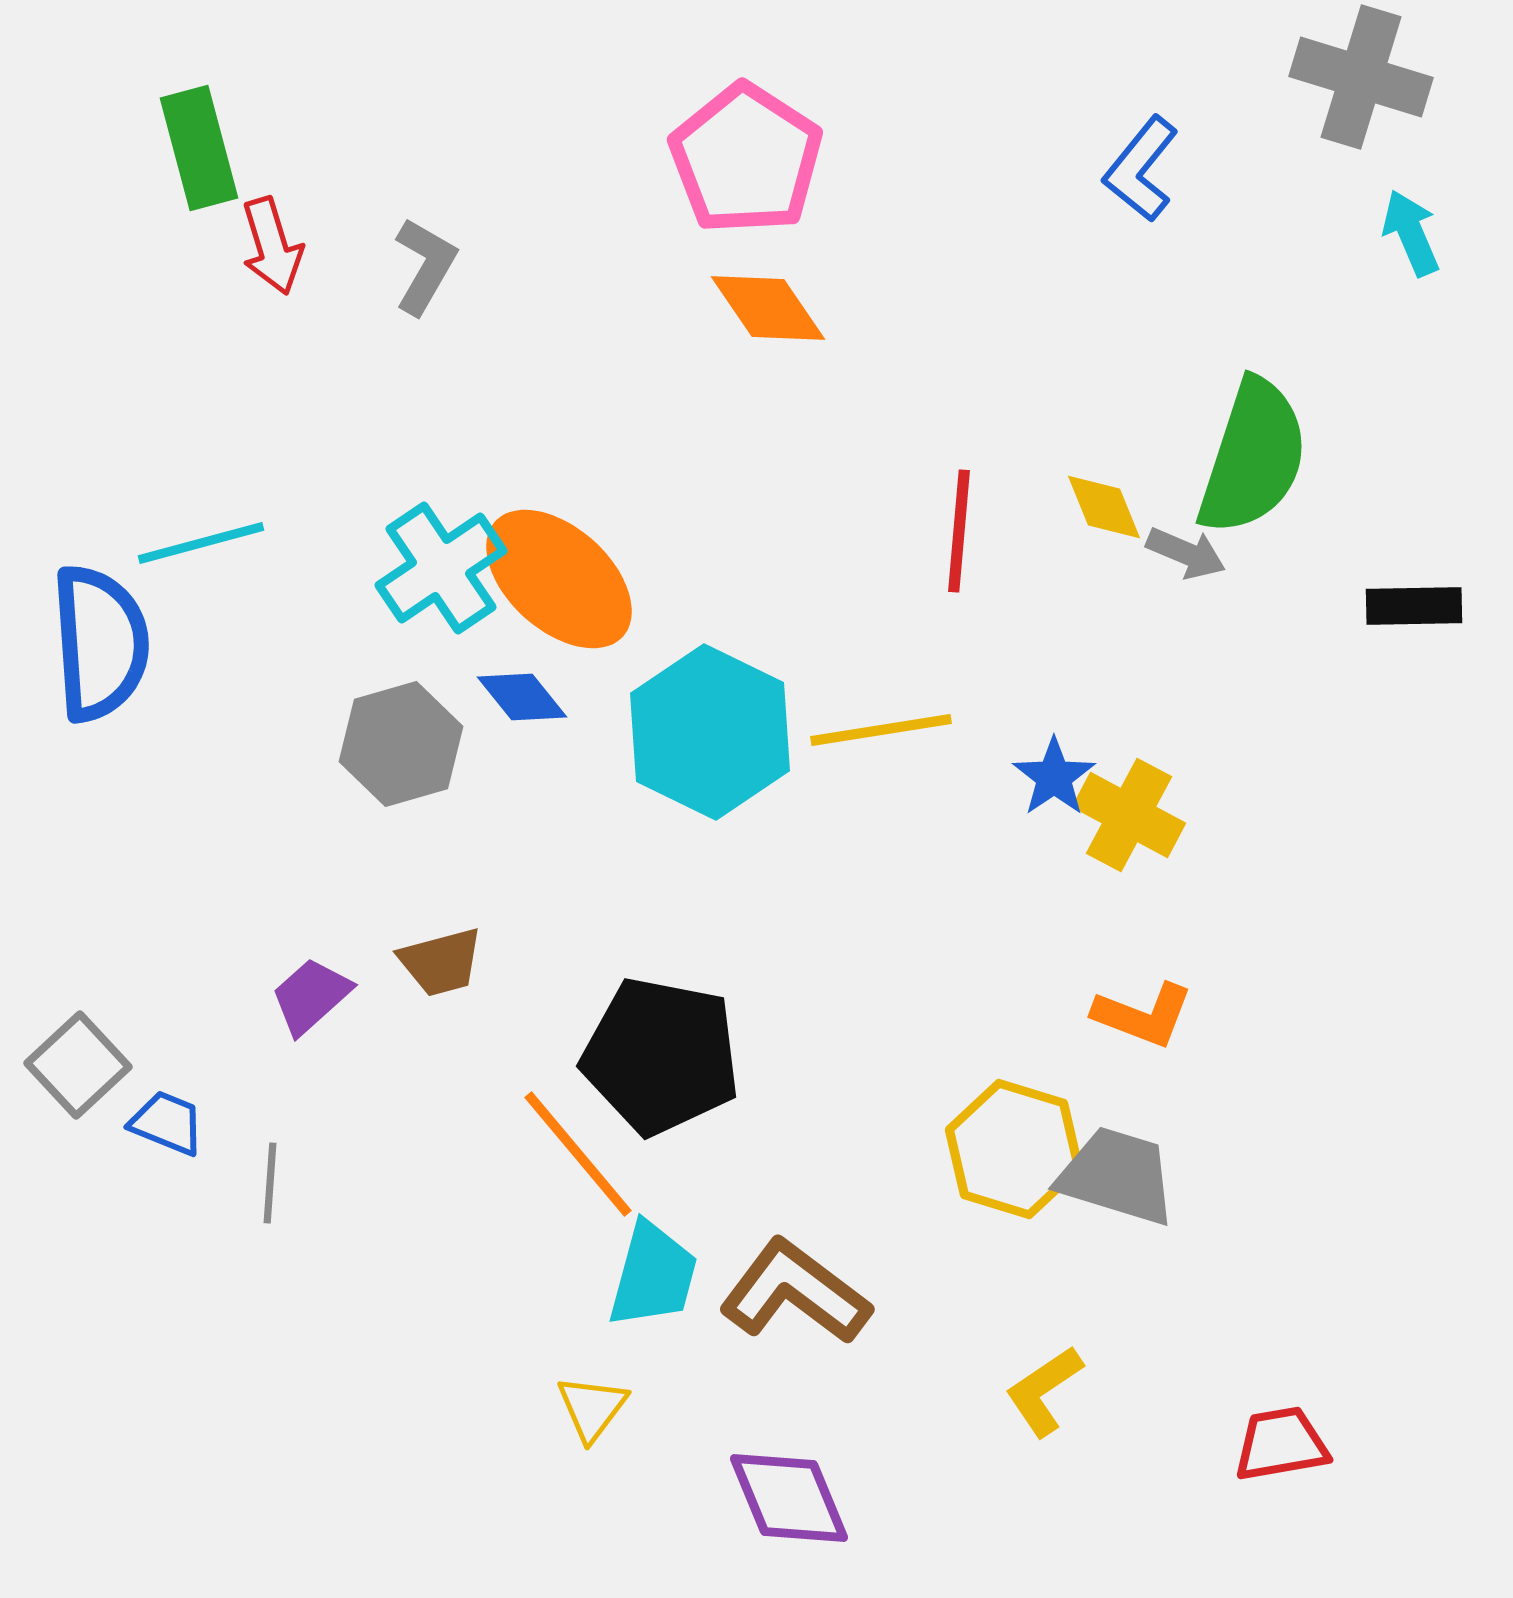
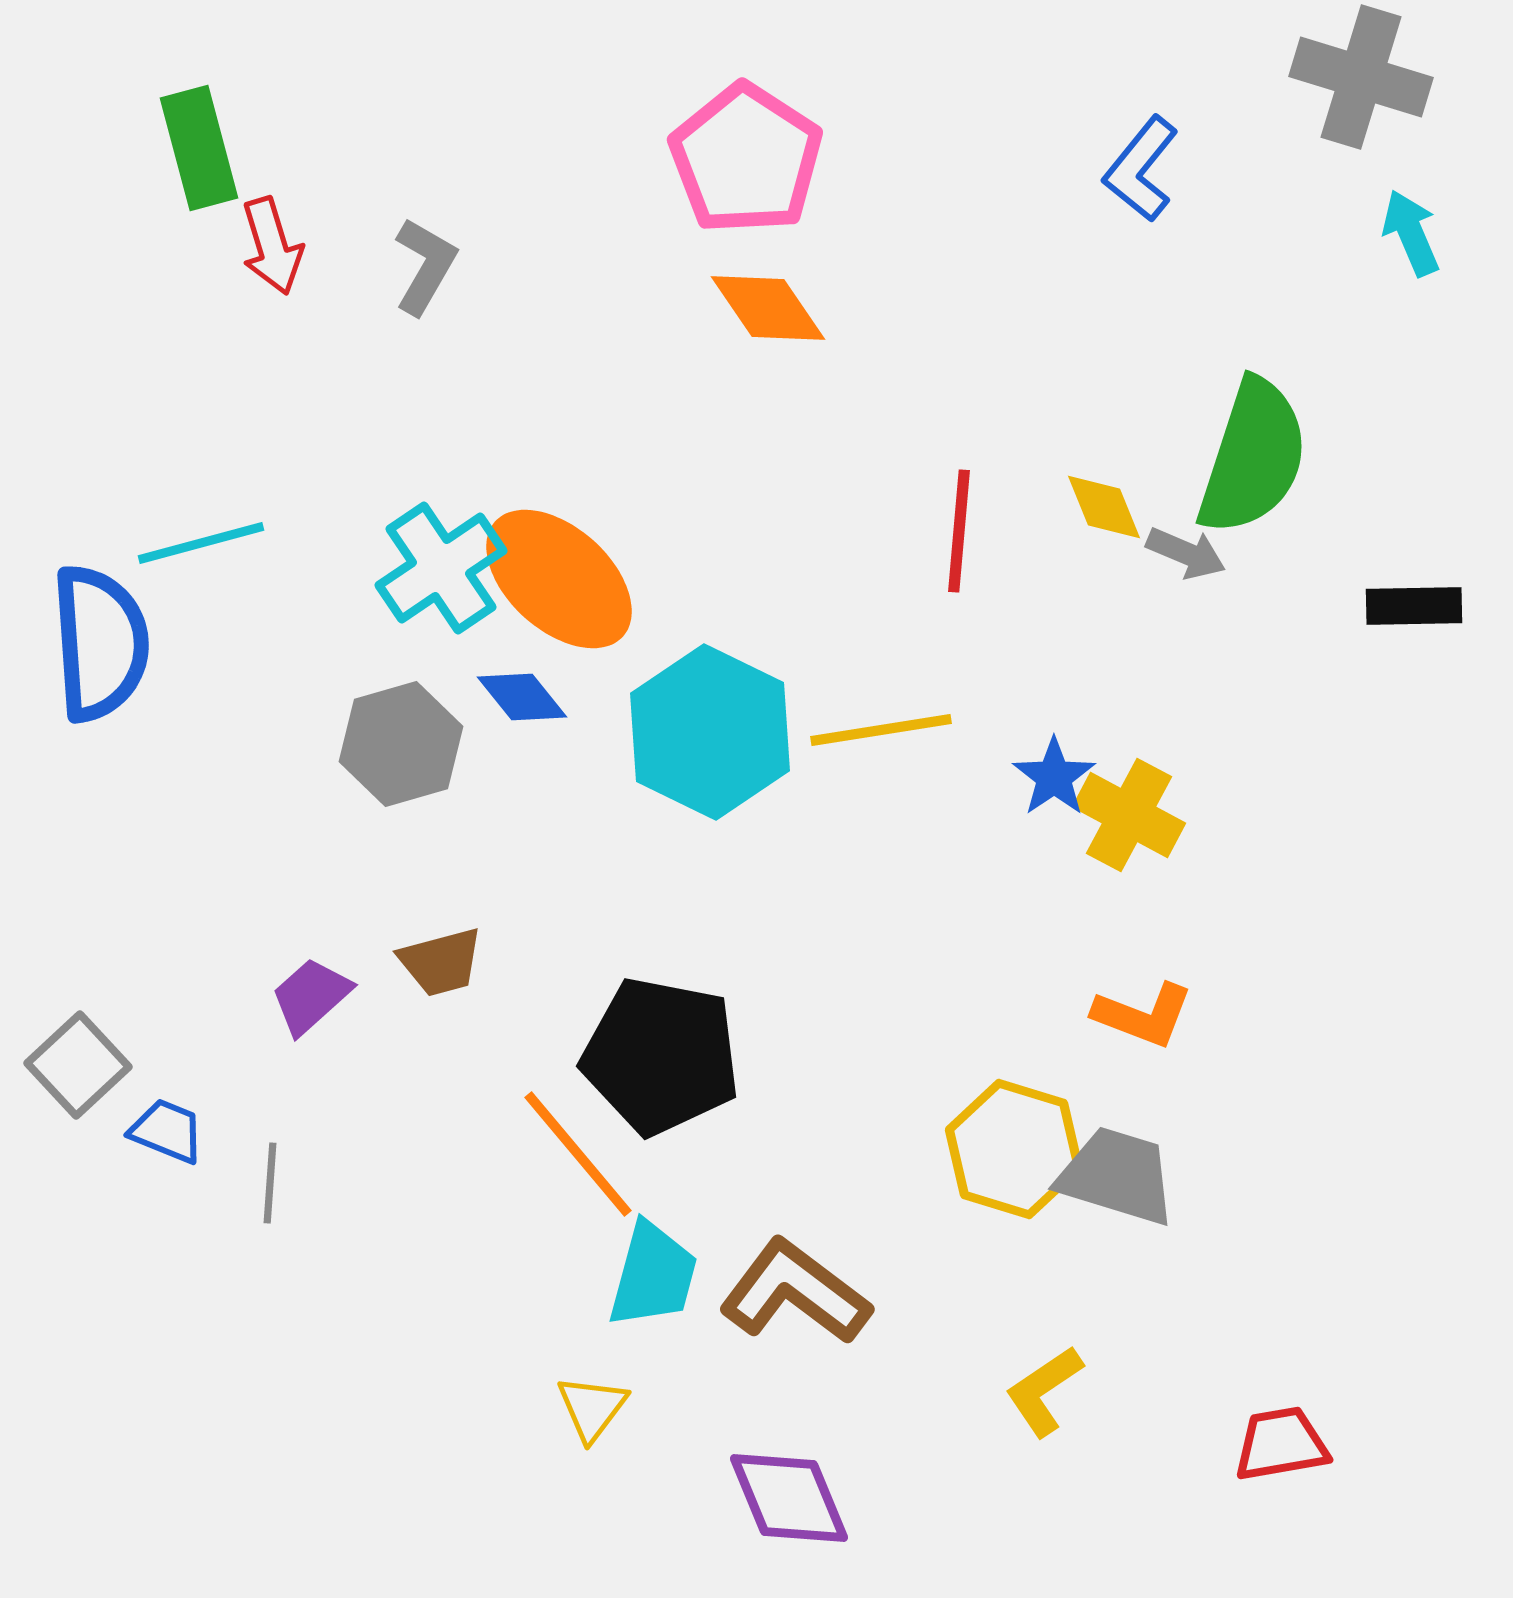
blue trapezoid: moved 8 px down
